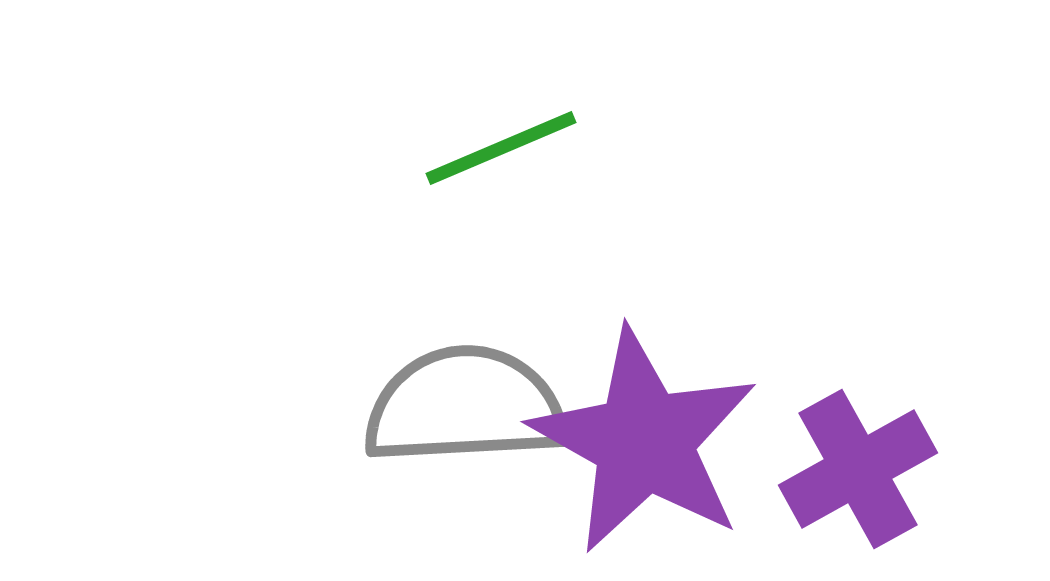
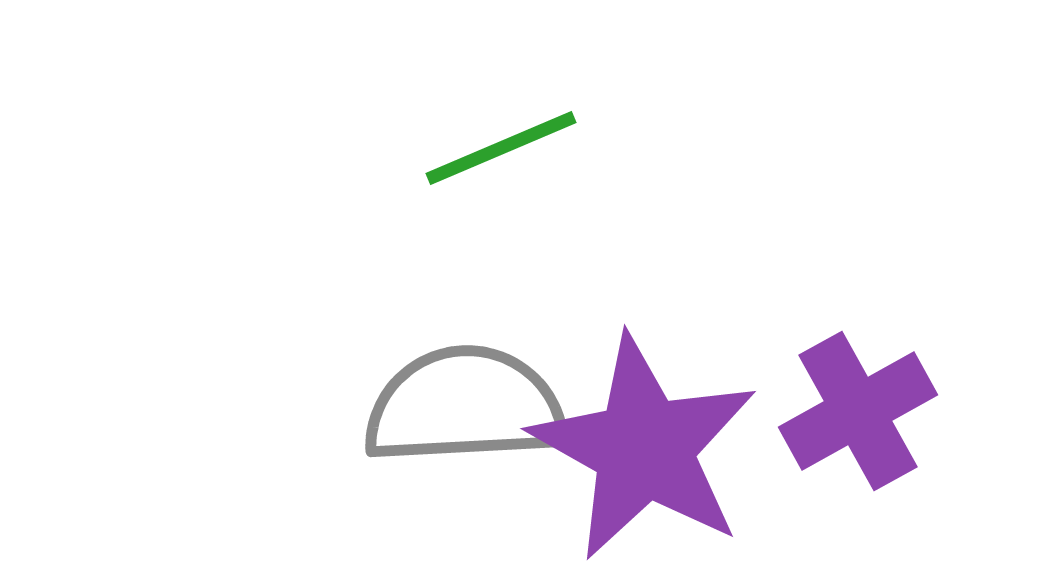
purple star: moved 7 px down
purple cross: moved 58 px up
